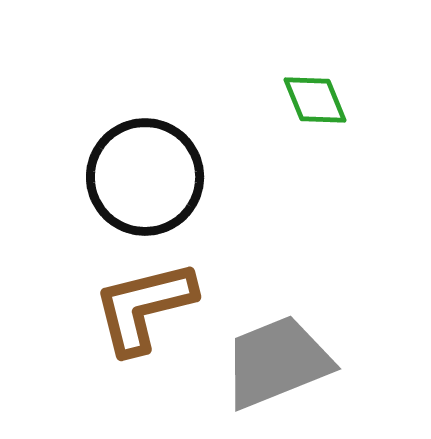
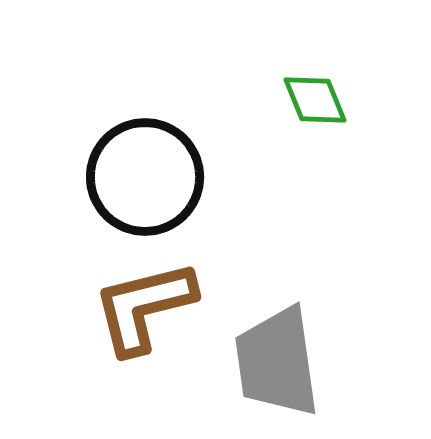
gray trapezoid: rotated 76 degrees counterclockwise
